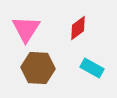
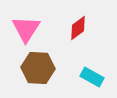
cyan rectangle: moved 9 px down
